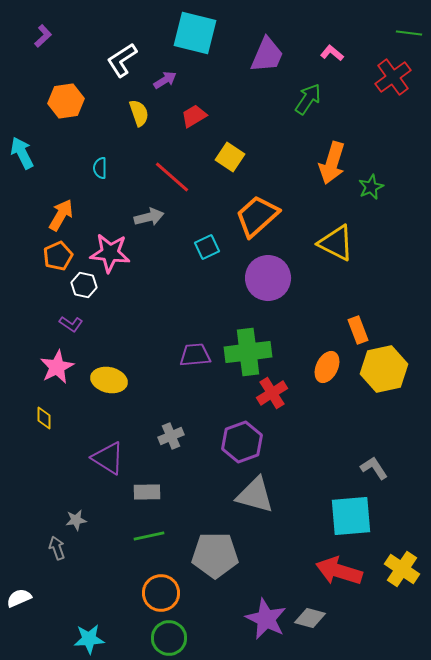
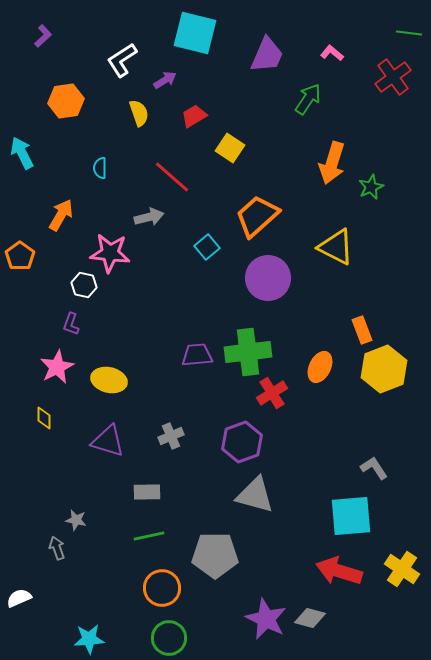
yellow square at (230, 157): moved 9 px up
yellow triangle at (336, 243): moved 4 px down
cyan square at (207, 247): rotated 15 degrees counterclockwise
orange pentagon at (58, 256): moved 38 px left; rotated 12 degrees counterclockwise
purple L-shape at (71, 324): rotated 75 degrees clockwise
orange rectangle at (358, 330): moved 4 px right
purple trapezoid at (195, 355): moved 2 px right
orange ellipse at (327, 367): moved 7 px left
yellow hexagon at (384, 369): rotated 9 degrees counterclockwise
purple triangle at (108, 458): moved 17 px up; rotated 15 degrees counterclockwise
gray star at (76, 520): rotated 20 degrees clockwise
orange circle at (161, 593): moved 1 px right, 5 px up
